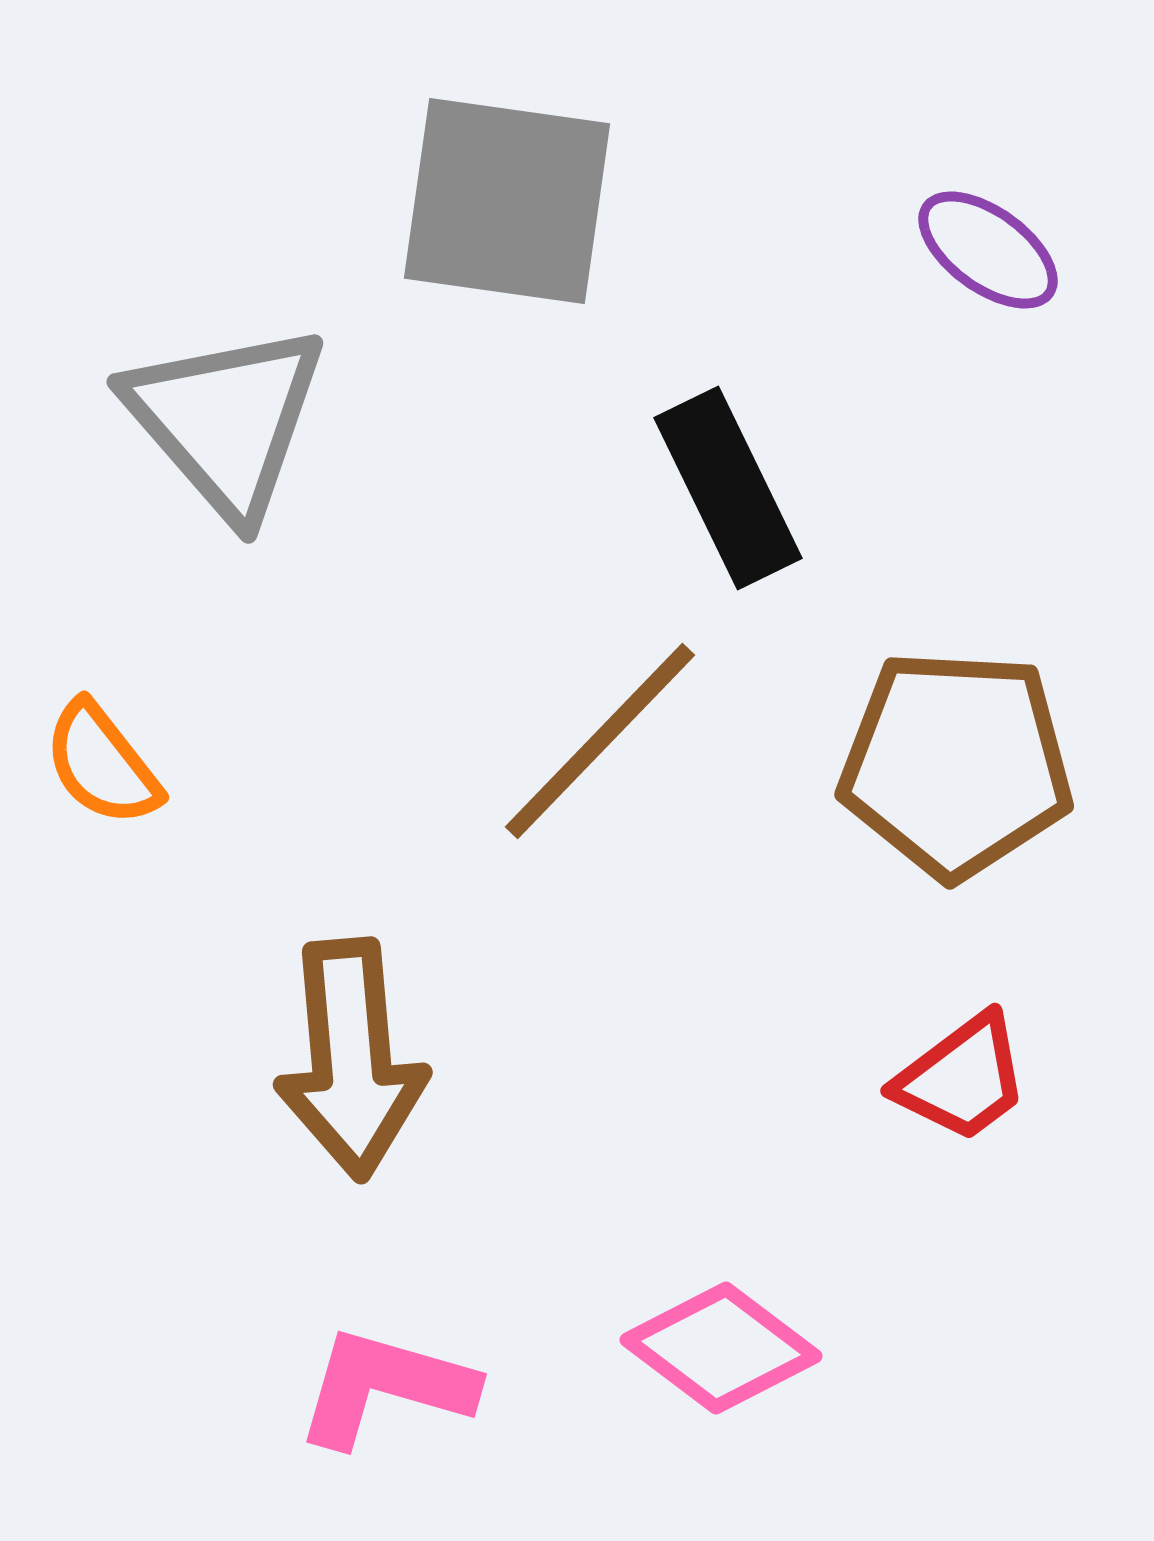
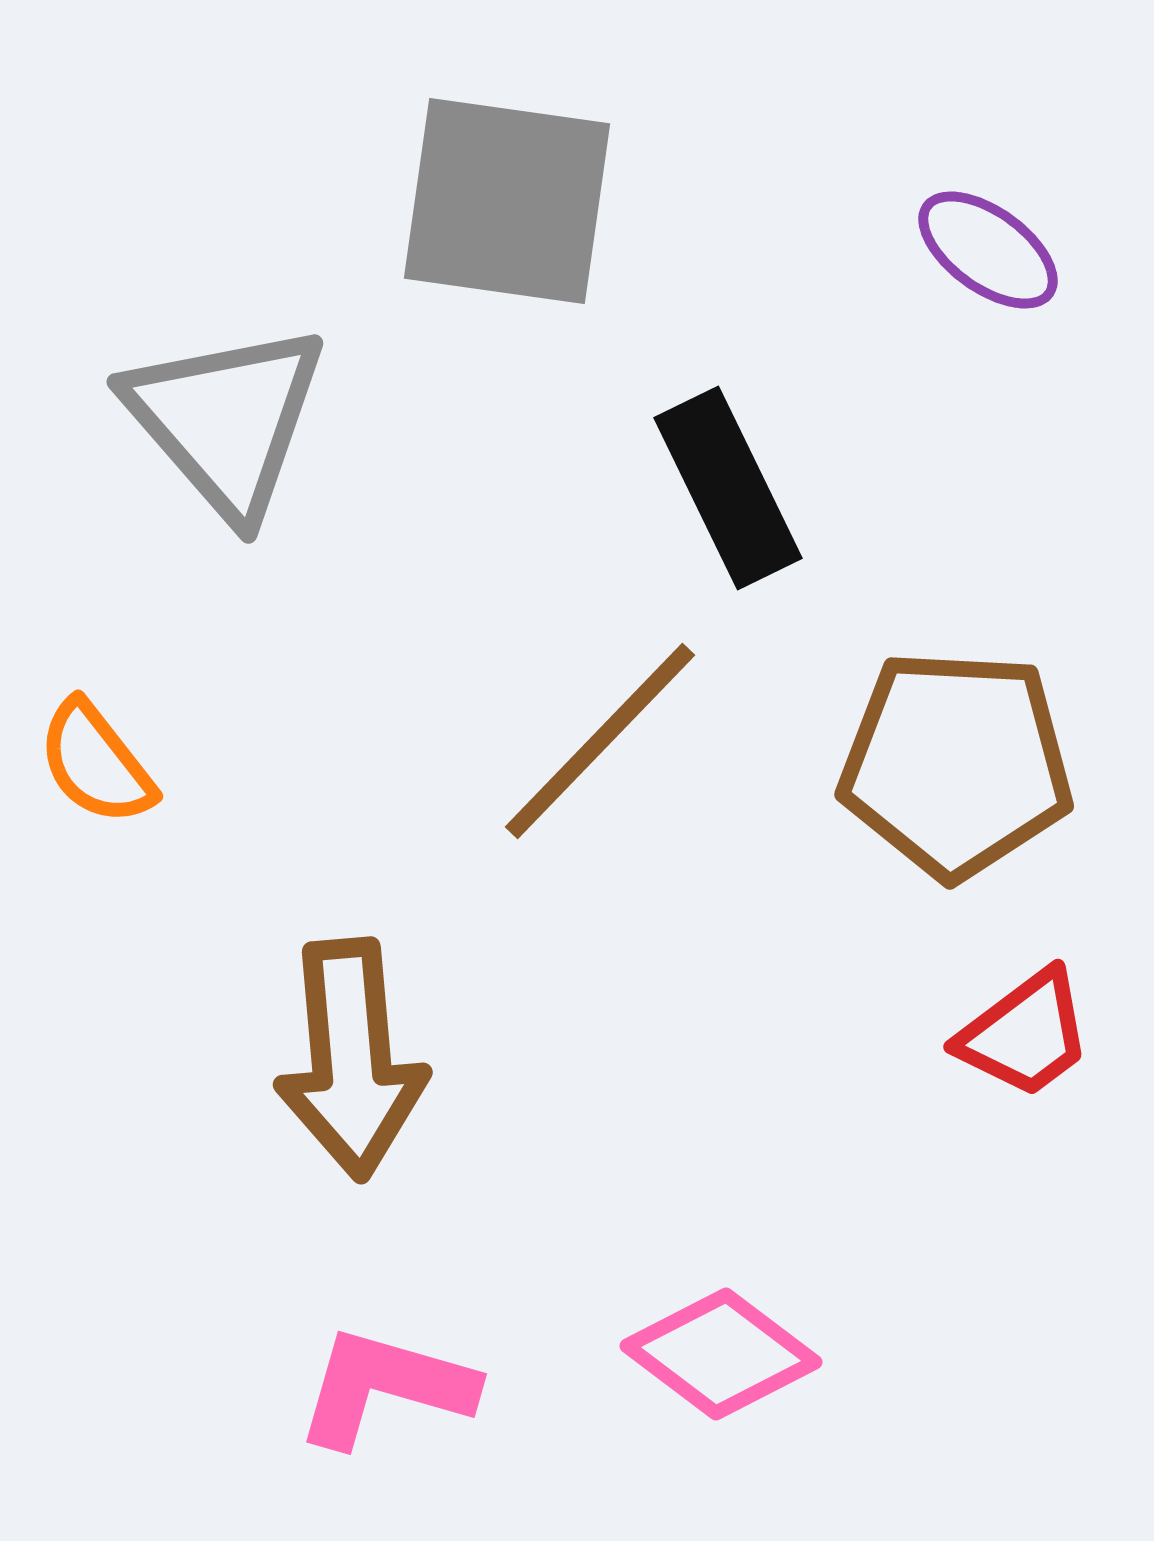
orange semicircle: moved 6 px left, 1 px up
red trapezoid: moved 63 px right, 44 px up
pink diamond: moved 6 px down
